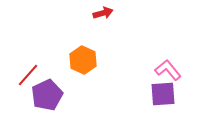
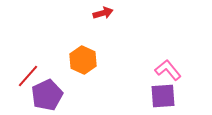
red line: moved 1 px down
purple square: moved 2 px down
